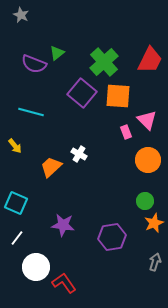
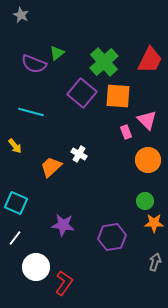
orange star: rotated 24 degrees clockwise
white line: moved 2 px left
red L-shape: rotated 70 degrees clockwise
